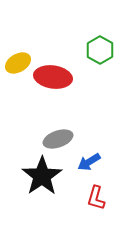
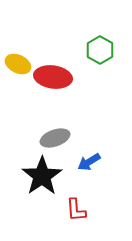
yellow ellipse: moved 1 px down; rotated 55 degrees clockwise
gray ellipse: moved 3 px left, 1 px up
red L-shape: moved 20 px left, 12 px down; rotated 20 degrees counterclockwise
